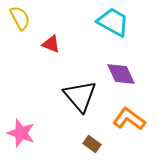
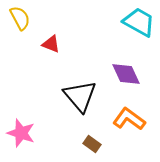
cyan trapezoid: moved 26 px right
purple diamond: moved 5 px right
